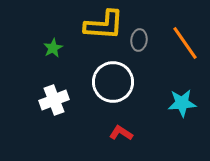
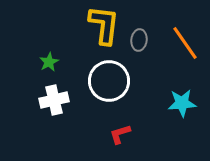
yellow L-shape: rotated 87 degrees counterclockwise
green star: moved 4 px left, 14 px down
white circle: moved 4 px left, 1 px up
white cross: rotated 8 degrees clockwise
red L-shape: moved 1 px left, 1 px down; rotated 50 degrees counterclockwise
